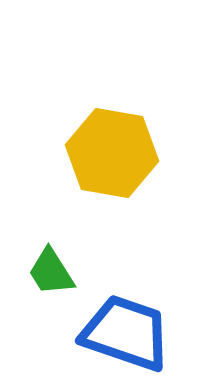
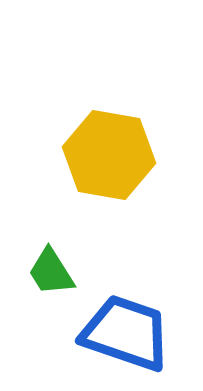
yellow hexagon: moved 3 px left, 2 px down
